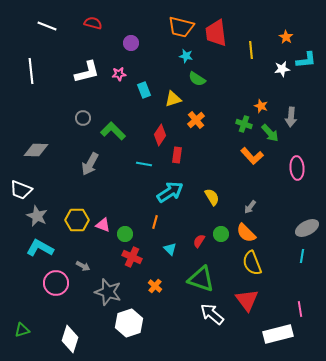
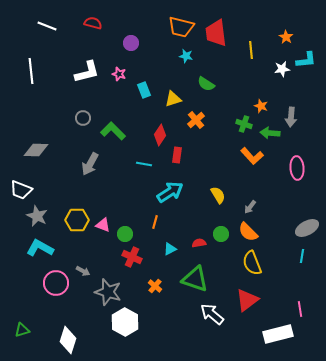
pink star at (119, 74): rotated 24 degrees clockwise
green semicircle at (197, 79): moved 9 px right, 5 px down
green arrow at (270, 133): rotated 138 degrees clockwise
yellow semicircle at (212, 197): moved 6 px right, 2 px up
orange semicircle at (246, 233): moved 2 px right, 1 px up
red semicircle at (199, 241): moved 2 px down; rotated 48 degrees clockwise
cyan triangle at (170, 249): rotated 48 degrees clockwise
gray arrow at (83, 266): moved 5 px down
green triangle at (201, 279): moved 6 px left
red triangle at (247, 300): rotated 30 degrees clockwise
white hexagon at (129, 323): moved 4 px left, 1 px up; rotated 12 degrees counterclockwise
white diamond at (70, 339): moved 2 px left, 1 px down
